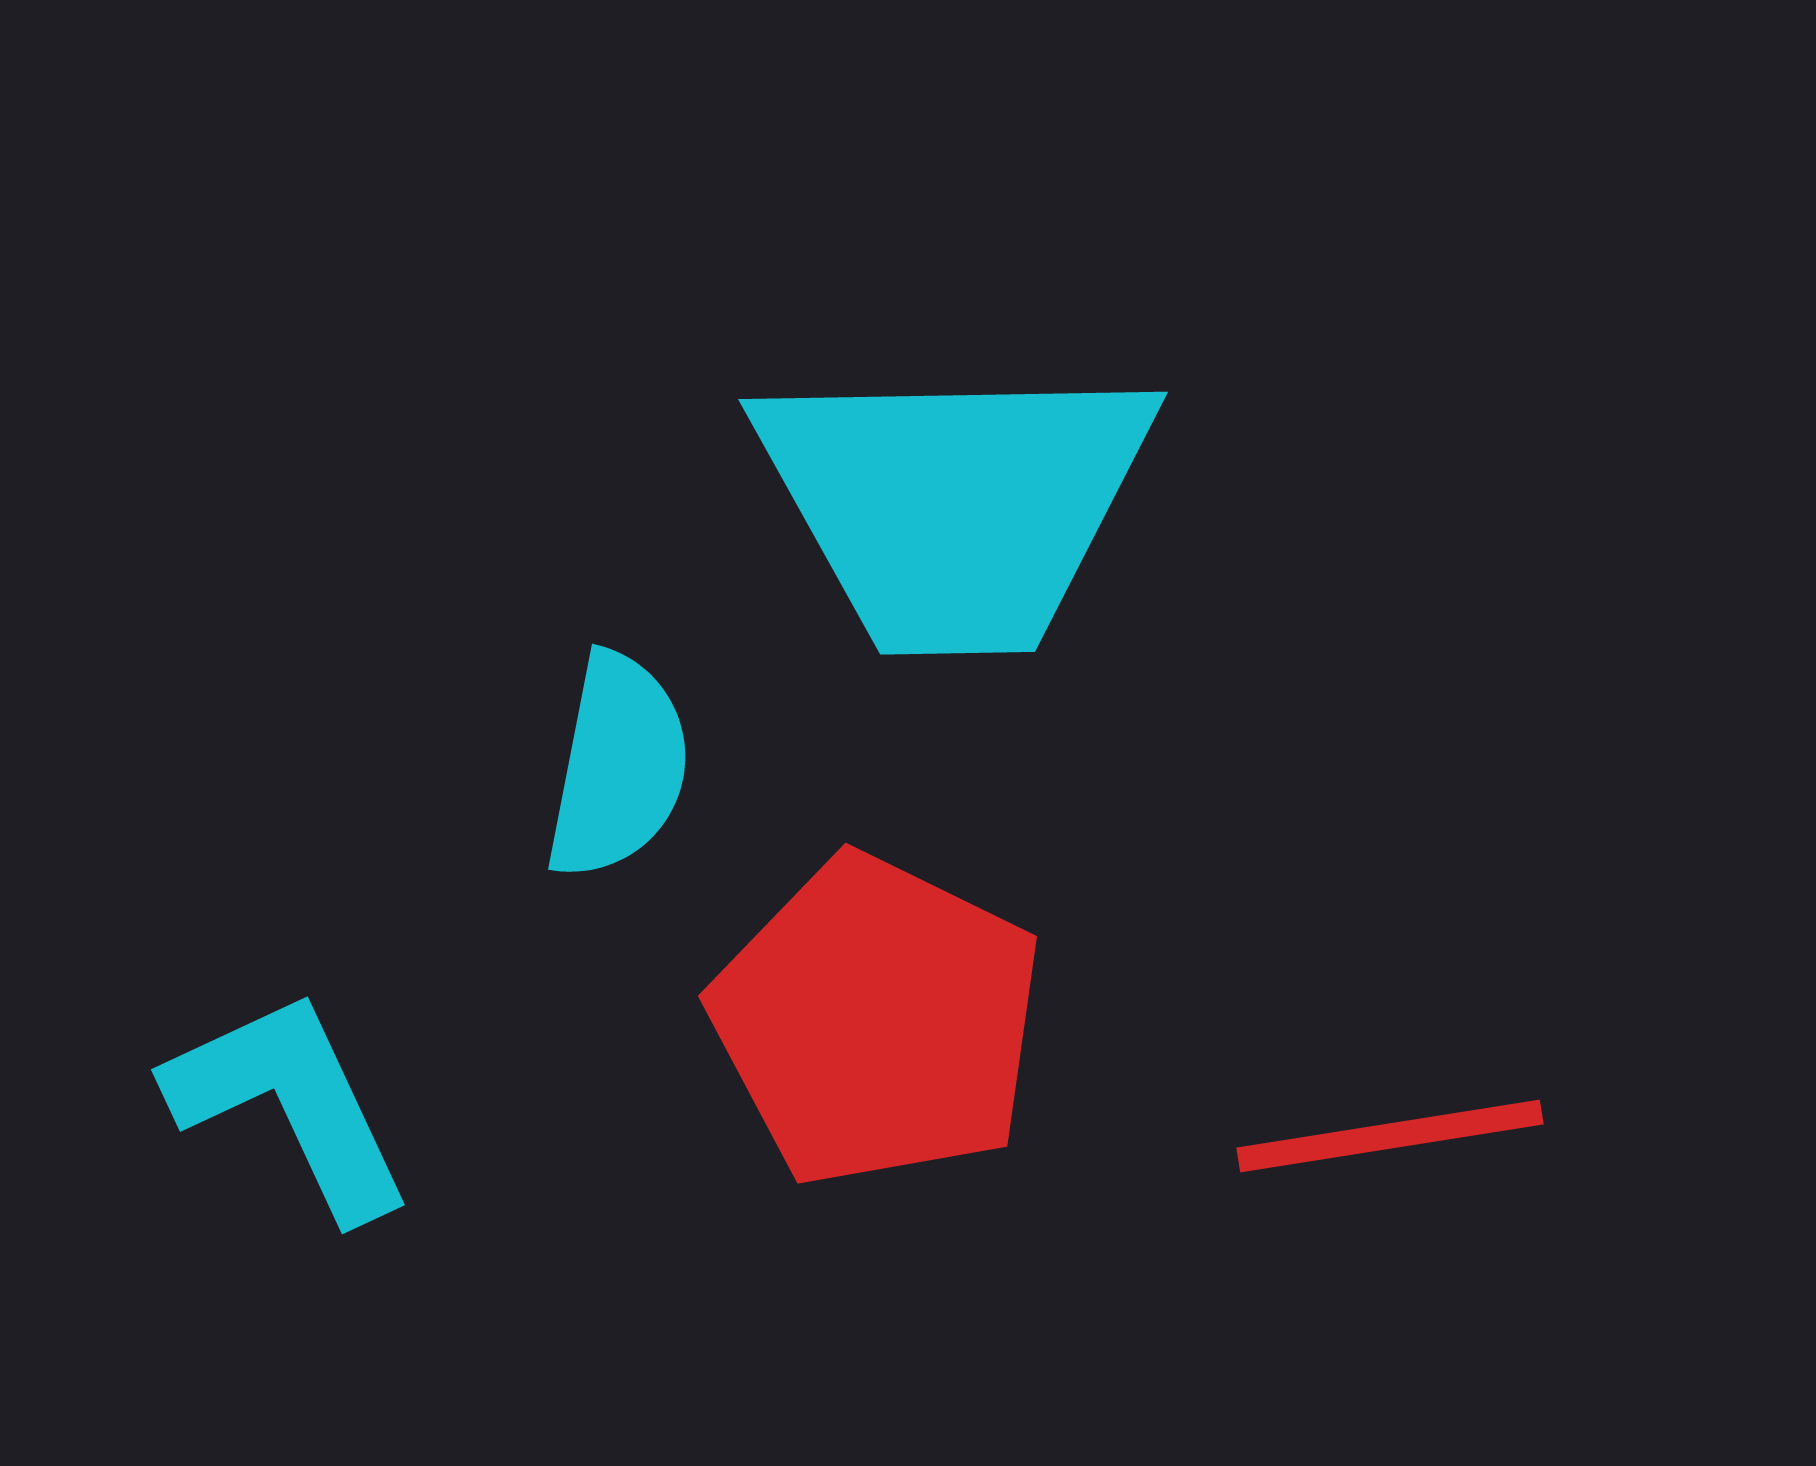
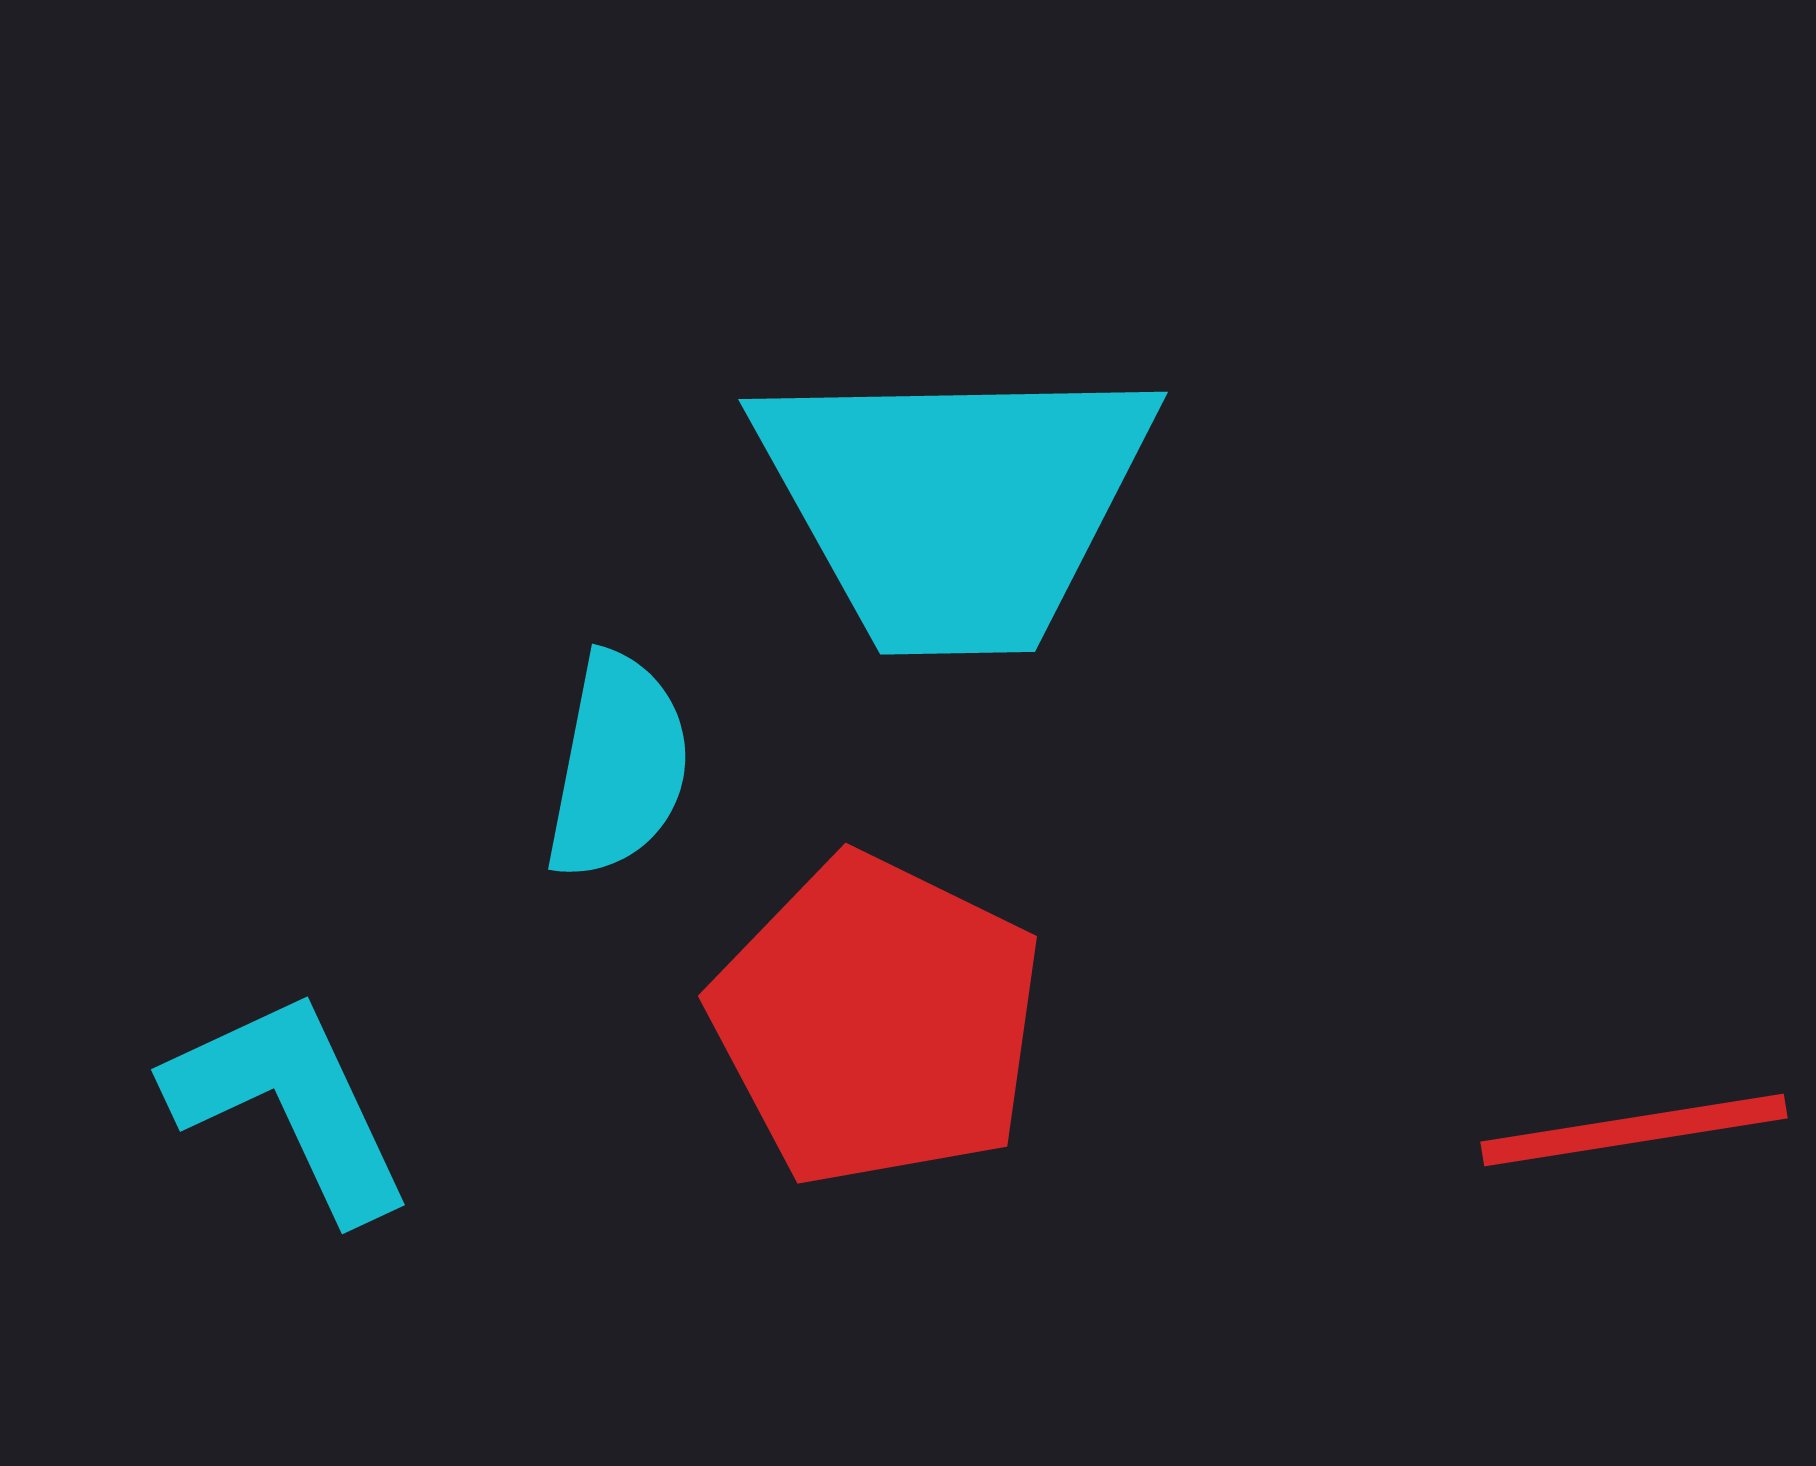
red line: moved 244 px right, 6 px up
